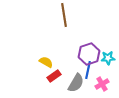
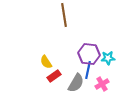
purple hexagon: rotated 25 degrees clockwise
yellow semicircle: rotated 152 degrees counterclockwise
